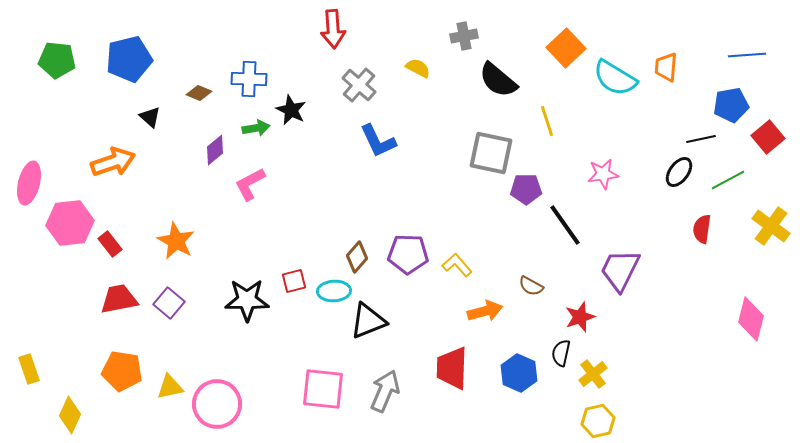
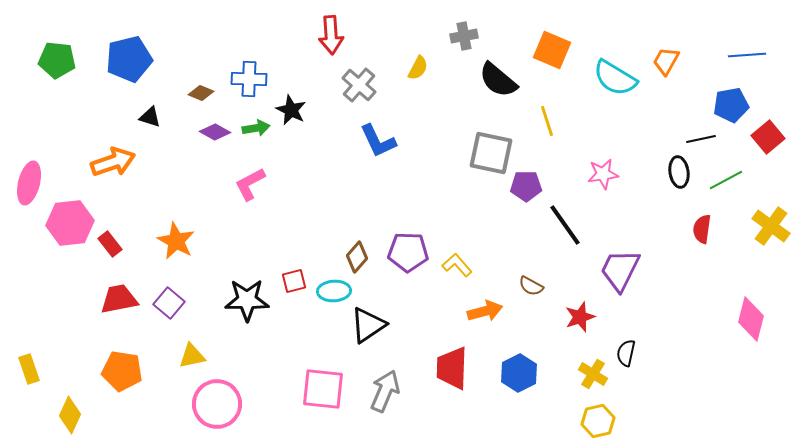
red arrow at (333, 29): moved 2 px left, 6 px down
orange square at (566, 48): moved 14 px left, 2 px down; rotated 24 degrees counterclockwise
orange trapezoid at (666, 67): moved 6 px up; rotated 24 degrees clockwise
yellow semicircle at (418, 68): rotated 90 degrees clockwise
brown diamond at (199, 93): moved 2 px right
black triangle at (150, 117): rotated 25 degrees counterclockwise
purple diamond at (215, 150): moved 18 px up; rotated 68 degrees clockwise
black ellipse at (679, 172): rotated 44 degrees counterclockwise
green line at (728, 180): moved 2 px left
purple pentagon at (526, 189): moved 3 px up
purple pentagon at (408, 254): moved 2 px up
black triangle at (368, 321): moved 4 px down; rotated 12 degrees counterclockwise
black semicircle at (561, 353): moved 65 px right
blue hexagon at (519, 373): rotated 9 degrees clockwise
yellow cross at (593, 374): rotated 20 degrees counterclockwise
yellow triangle at (170, 387): moved 22 px right, 31 px up
